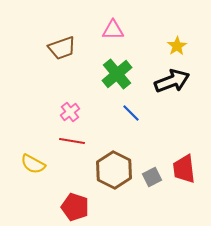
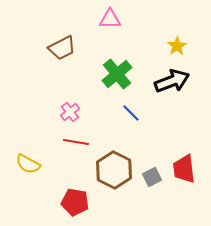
pink triangle: moved 3 px left, 11 px up
brown trapezoid: rotated 8 degrees counterclockwise
red line: moved 4 px right, 1 px down
yellow semicircle: moved 5 px left
red pentagon: moved 5 px up; rotated 8 degrees counterclockwise
